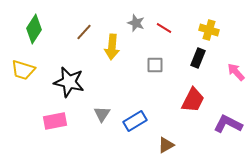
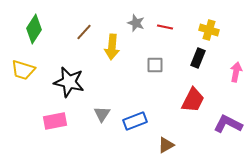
red line: moved 1 px right, 1 px up; rotated 21 degrees counterclockwise
pink arrow: rotated 54 degrees clockwise
blue rectangle: rotated 10 degrees clockwise
